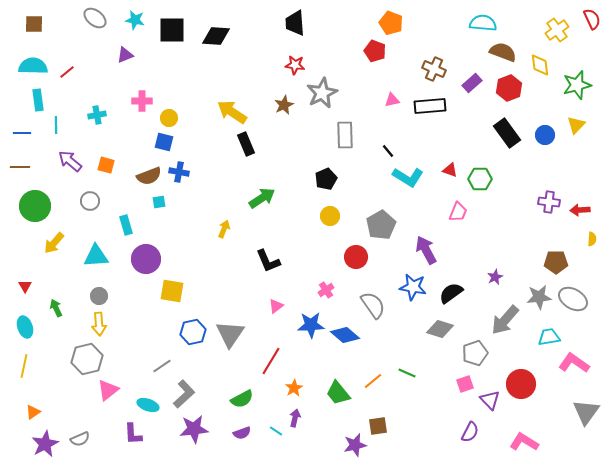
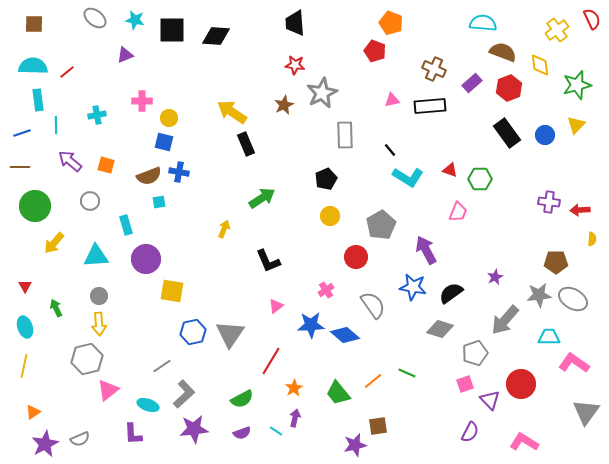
blue line at (22, 133): rotated 18 degrees counterclockwise
black line at (388, 151): moved 2 px right, 1 px up
gray star at (539, 297): moved 2 px up
cyan trapezoid at (549, 337): rotated 10 degrees clockwise
